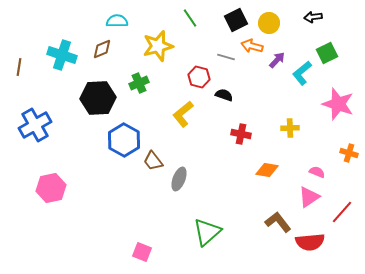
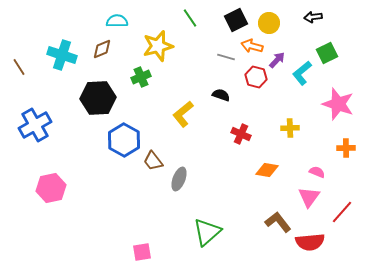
brown line: rotated 42 degrees counterclockwise
red hexagon: moved 57 px right
green cross: moved 2 px right, 6 px up
black semicircle: moved 3 px left
red cross: rotated 12 degrees clockwise
orange cross: moved 3 px left, 5 px up; rotated 18 degrees counterclockwise
pink triangle: rotated 20 degrees counterclockwise
pink square: rotated 30 degrees counterclockwise
